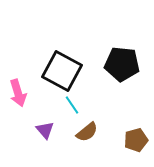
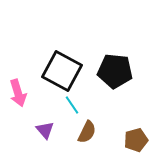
black pentagon: moved 7 px left, 7 px down
brown semicircle: rotated 25 degrees counterclockwise
